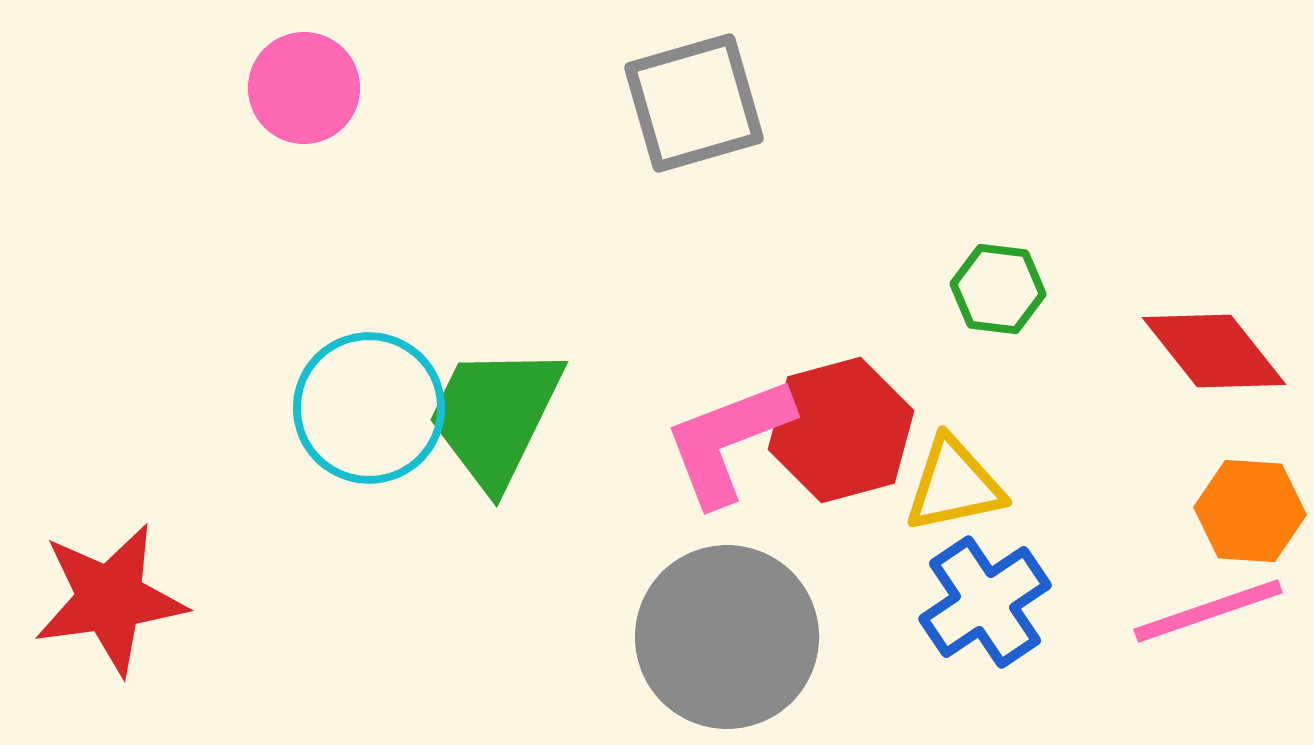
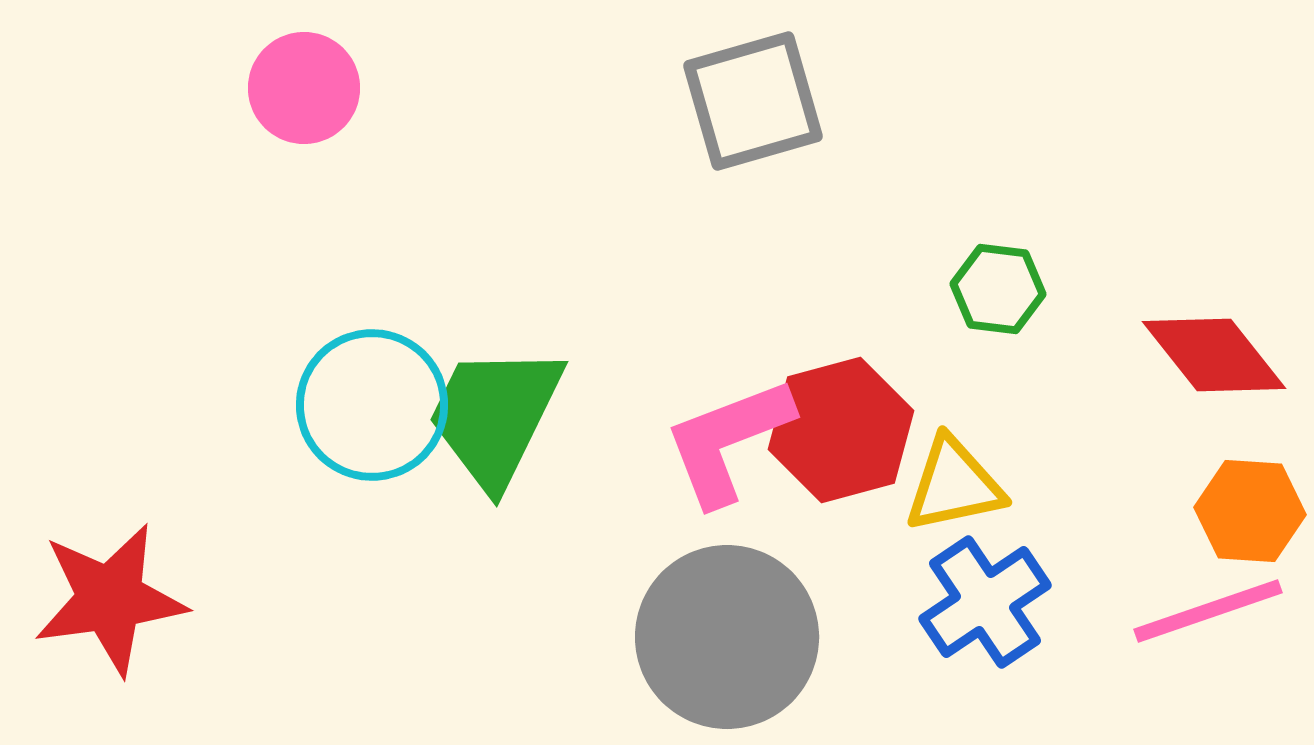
gray square: moved 59 px right, 2 px up
red diamond: moved 4 px down
cyan circle: moved 3 px right, 3 px up
